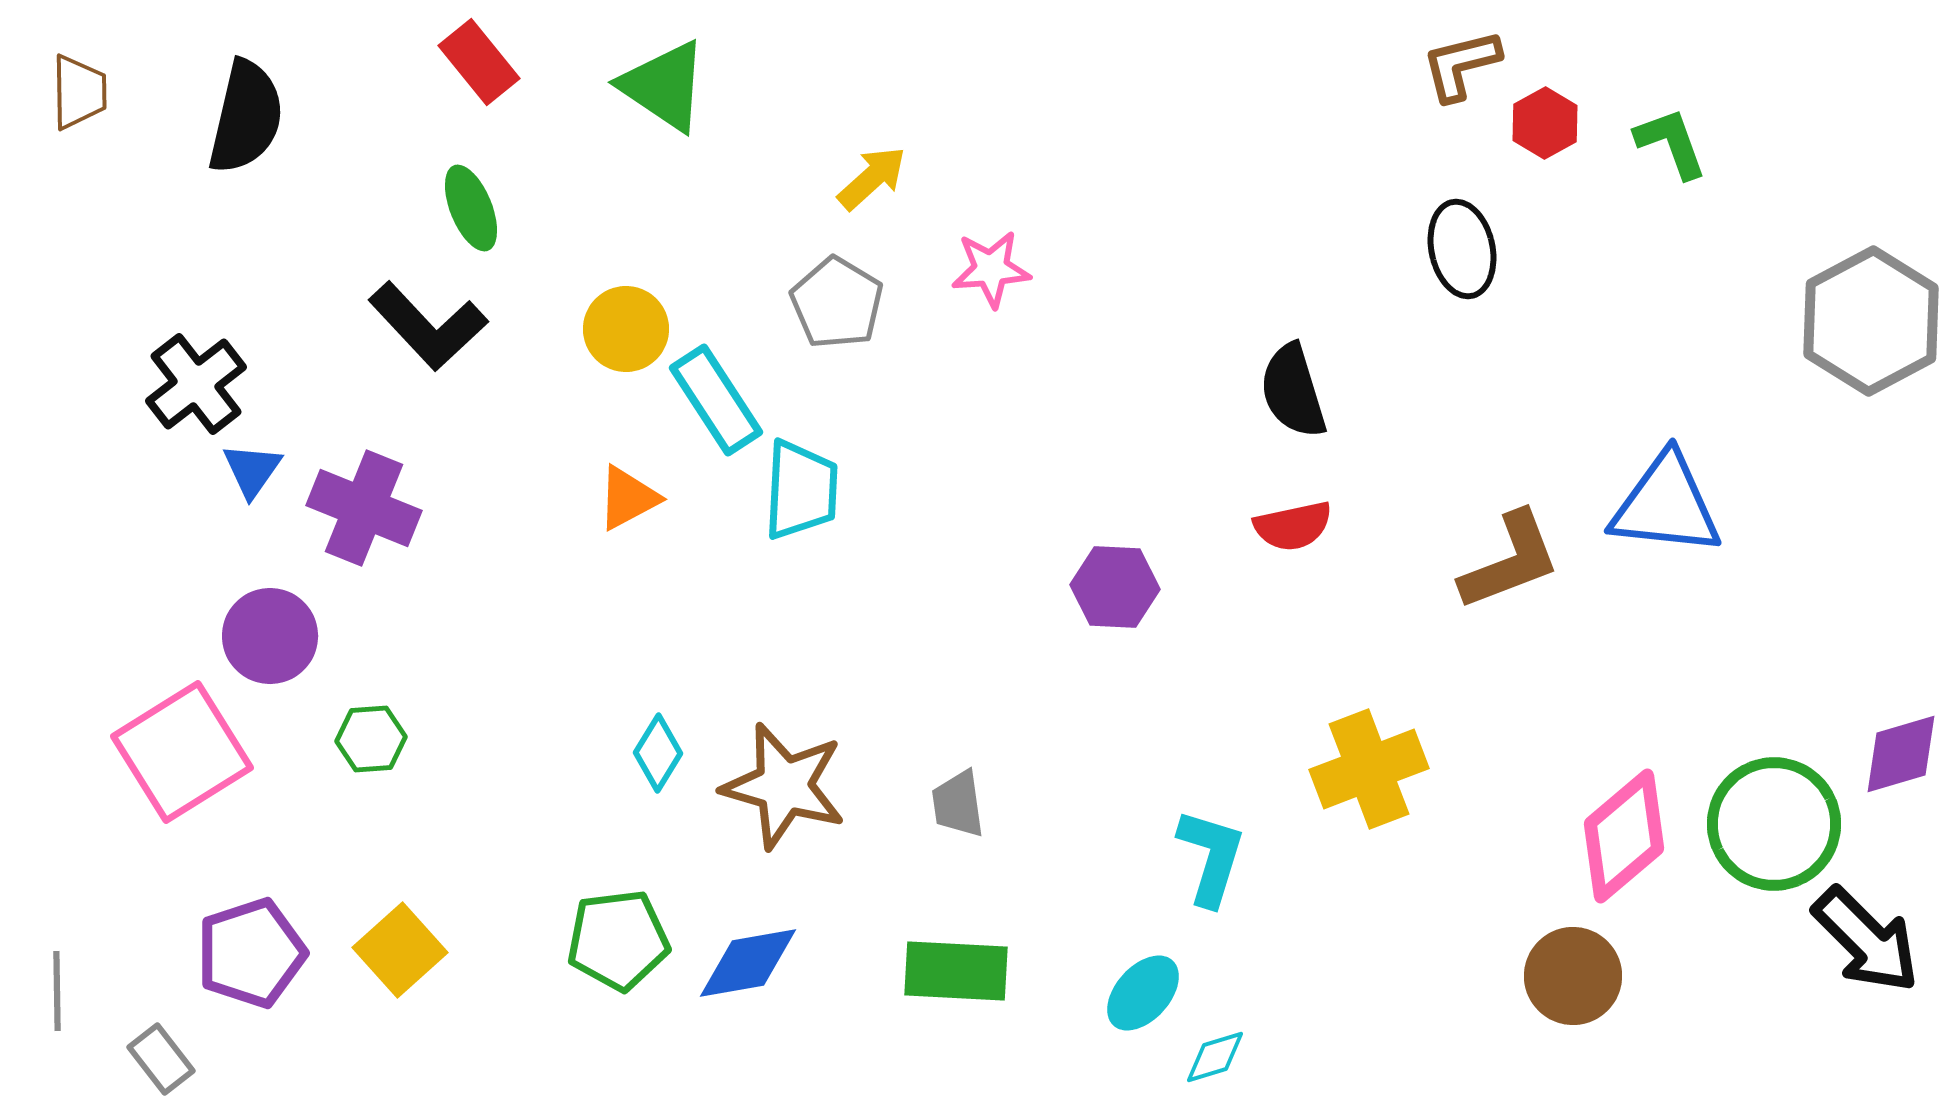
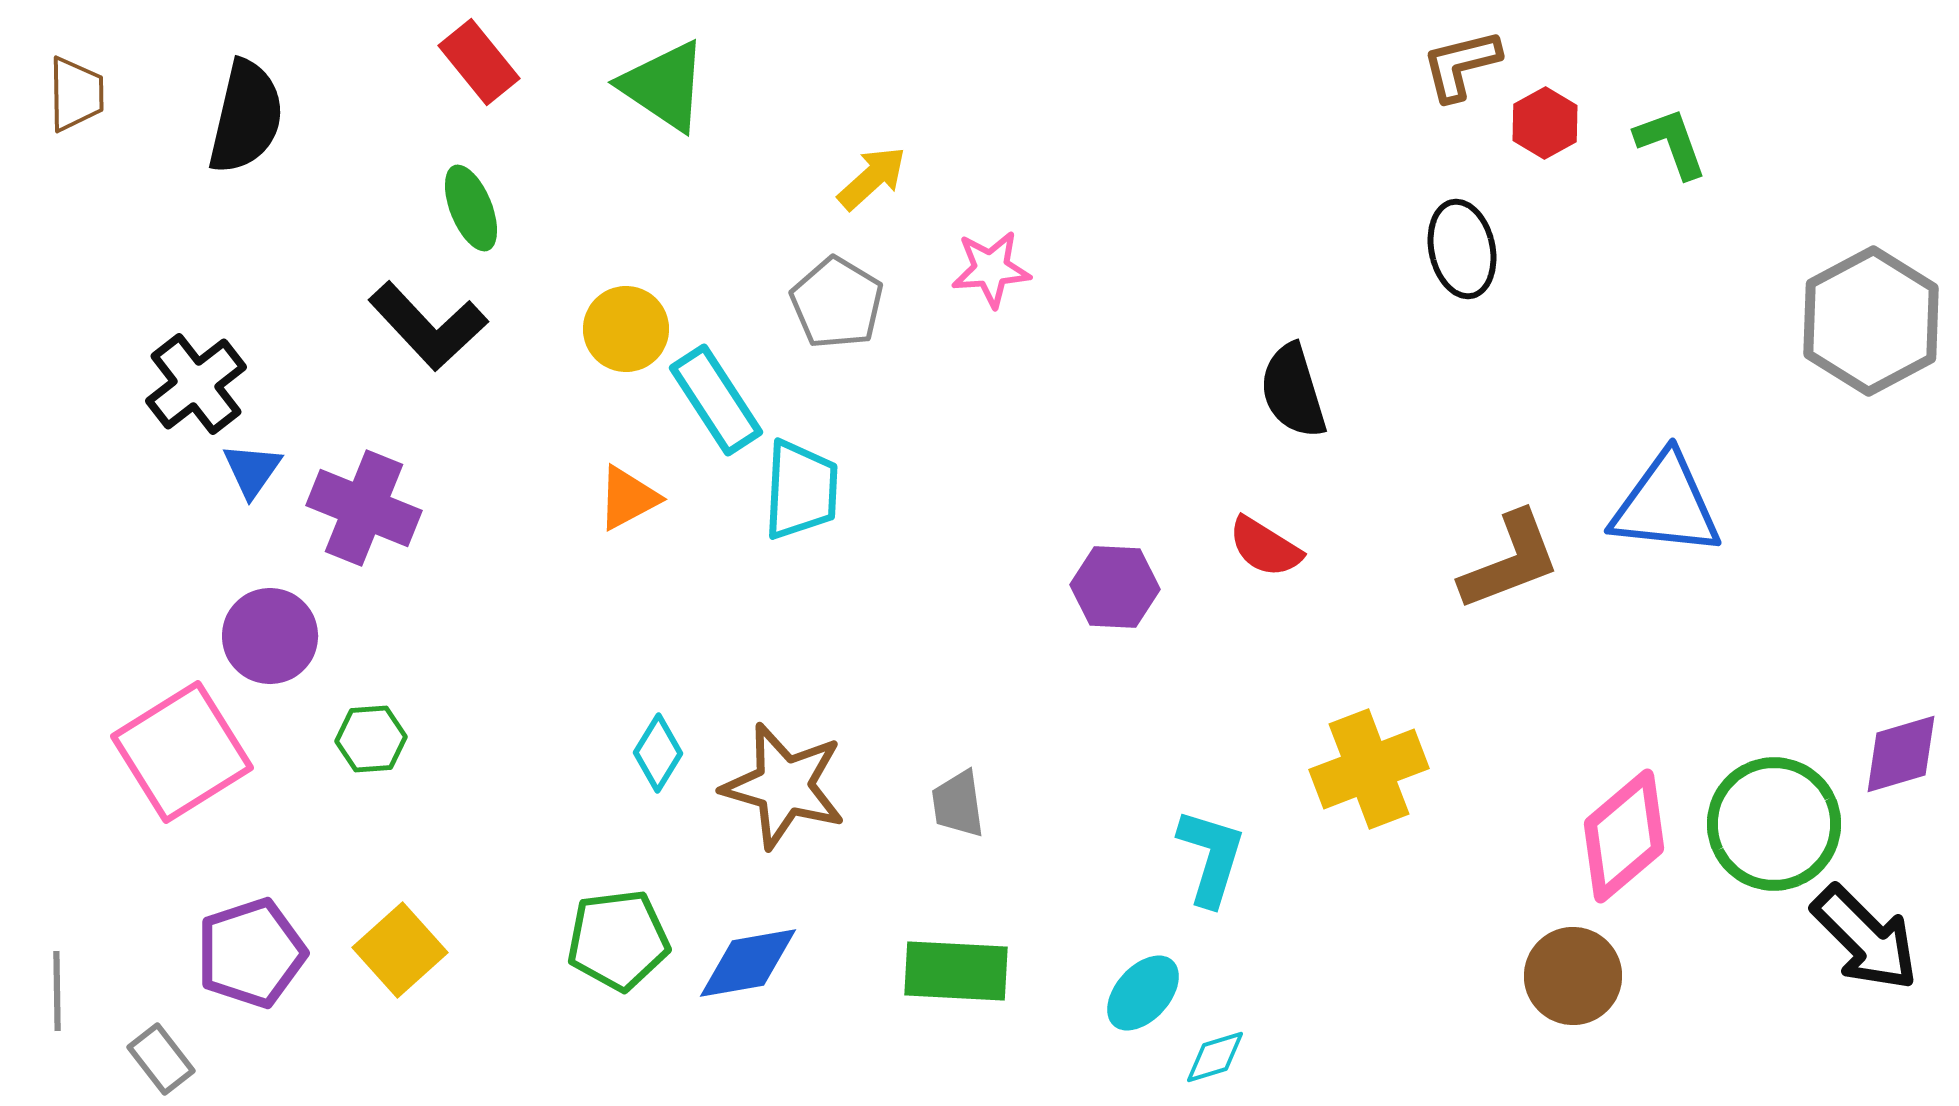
brown trapezoid at (79, 92): moved 3 px left, 2 px down
red semicircle at (1293, 526): moved 28 px left, 21 px down; rotated 44 degrees clockwise
black arrow at (1866, 940): moved 1 px left, 2 px up
